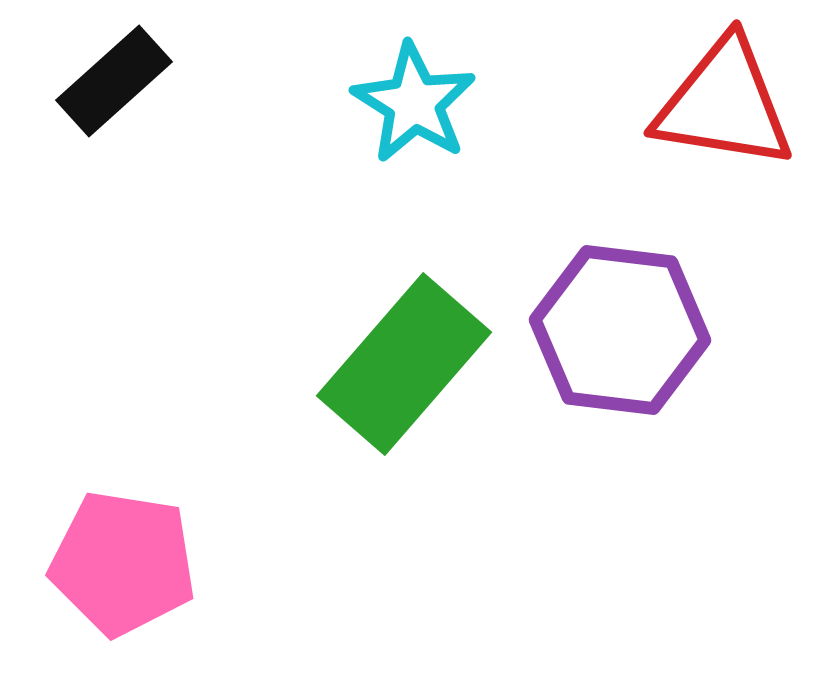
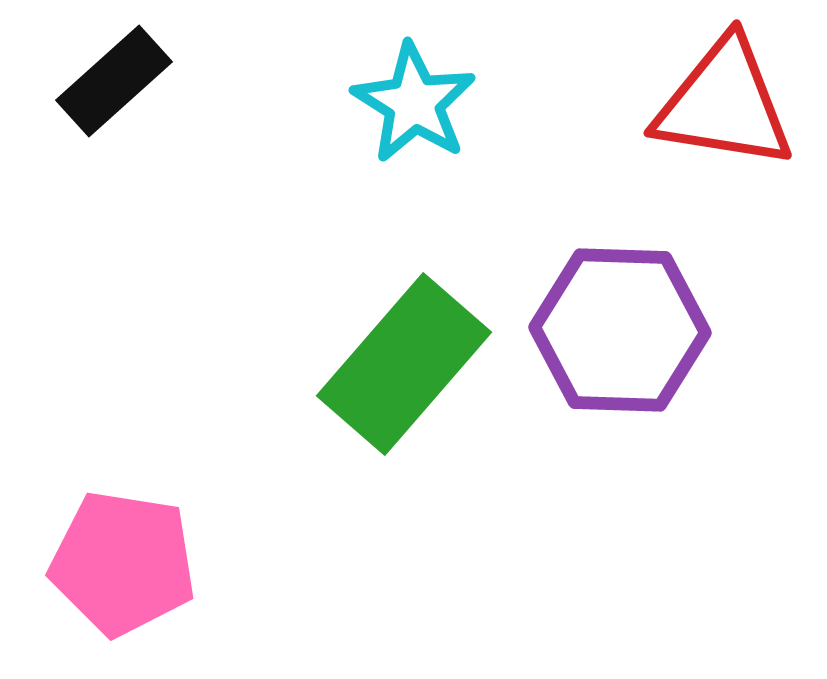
purple hexagon: rotated 5 degrees counterclockwise
